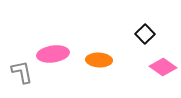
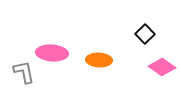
pink ellipse: moved 1 px left, 1 px up; rotated 12 degrees clockwise
pink diamond: moved 1 px left
gray L-shape: moved 2 px right
